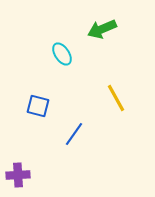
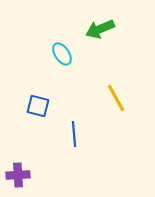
green arrow: moved 2 px left
blue line: rotated 40 degrees counterclockwise
